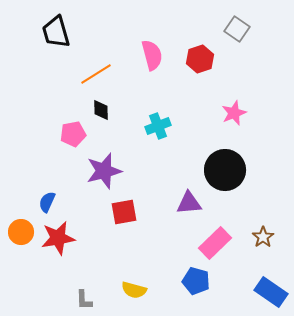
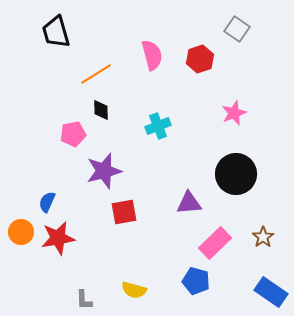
black circle: moved 11 px right, 4 px down
